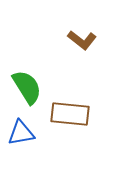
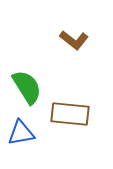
brown L-shape: moved 8 px left
